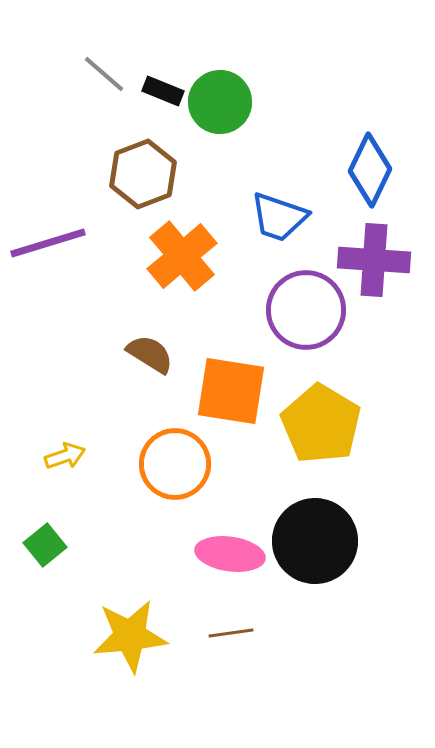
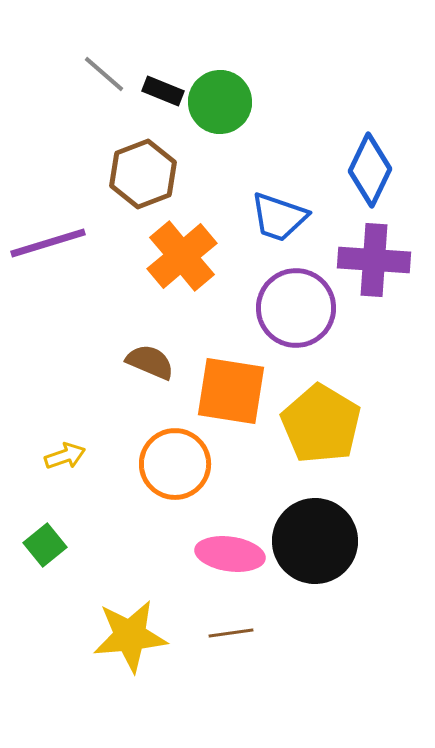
purple circle: moved 10 px left, 2 px up
brown semicircle: moved 8 px down; rotated 9 degrees counterclockwise
